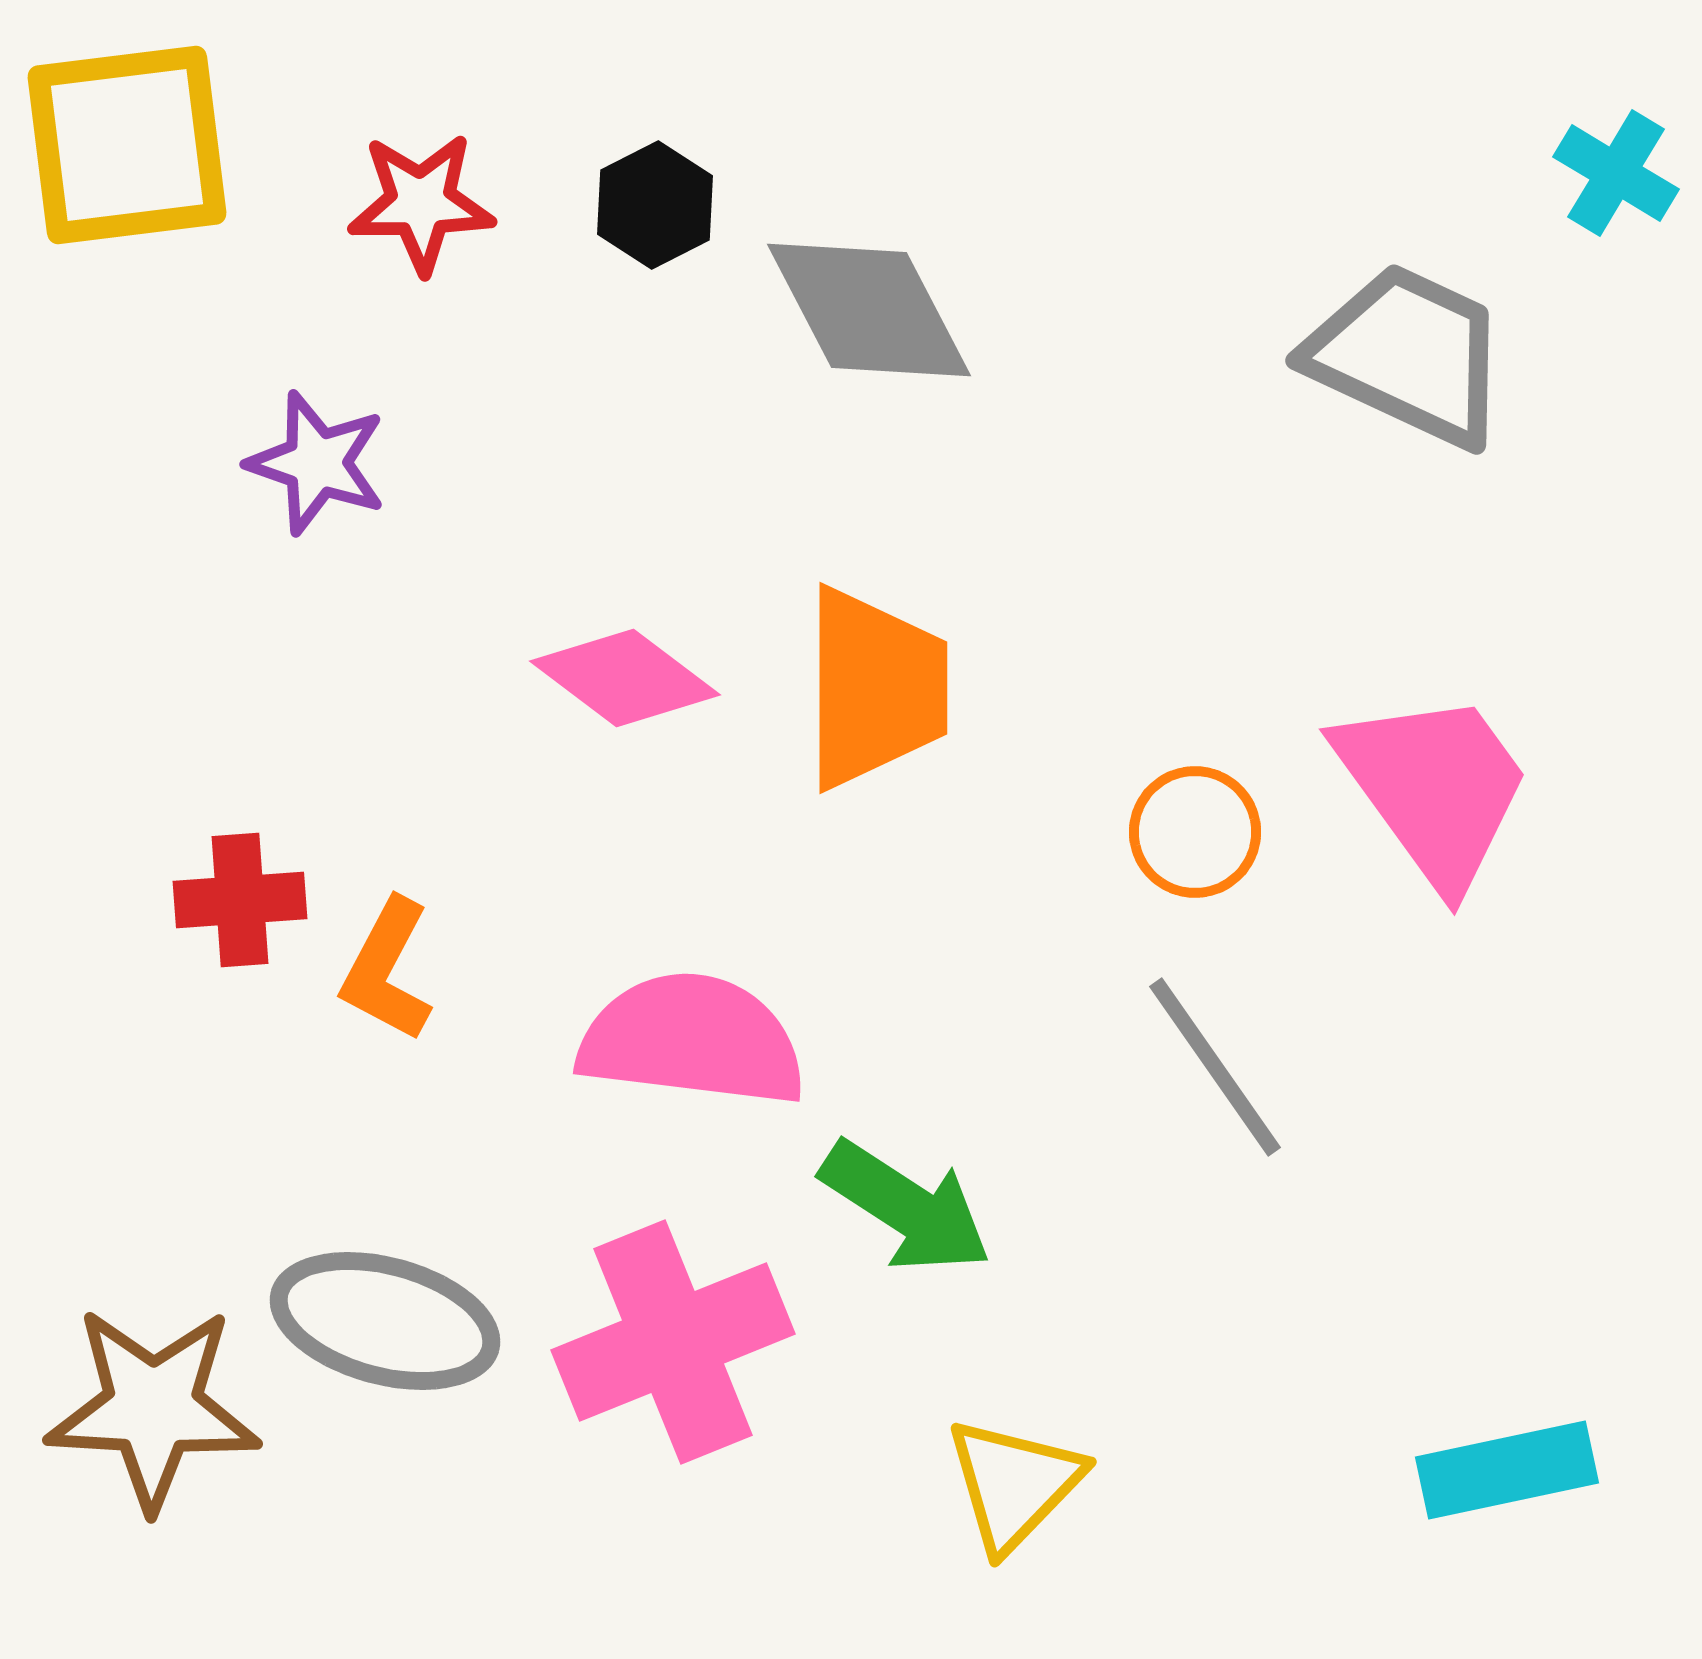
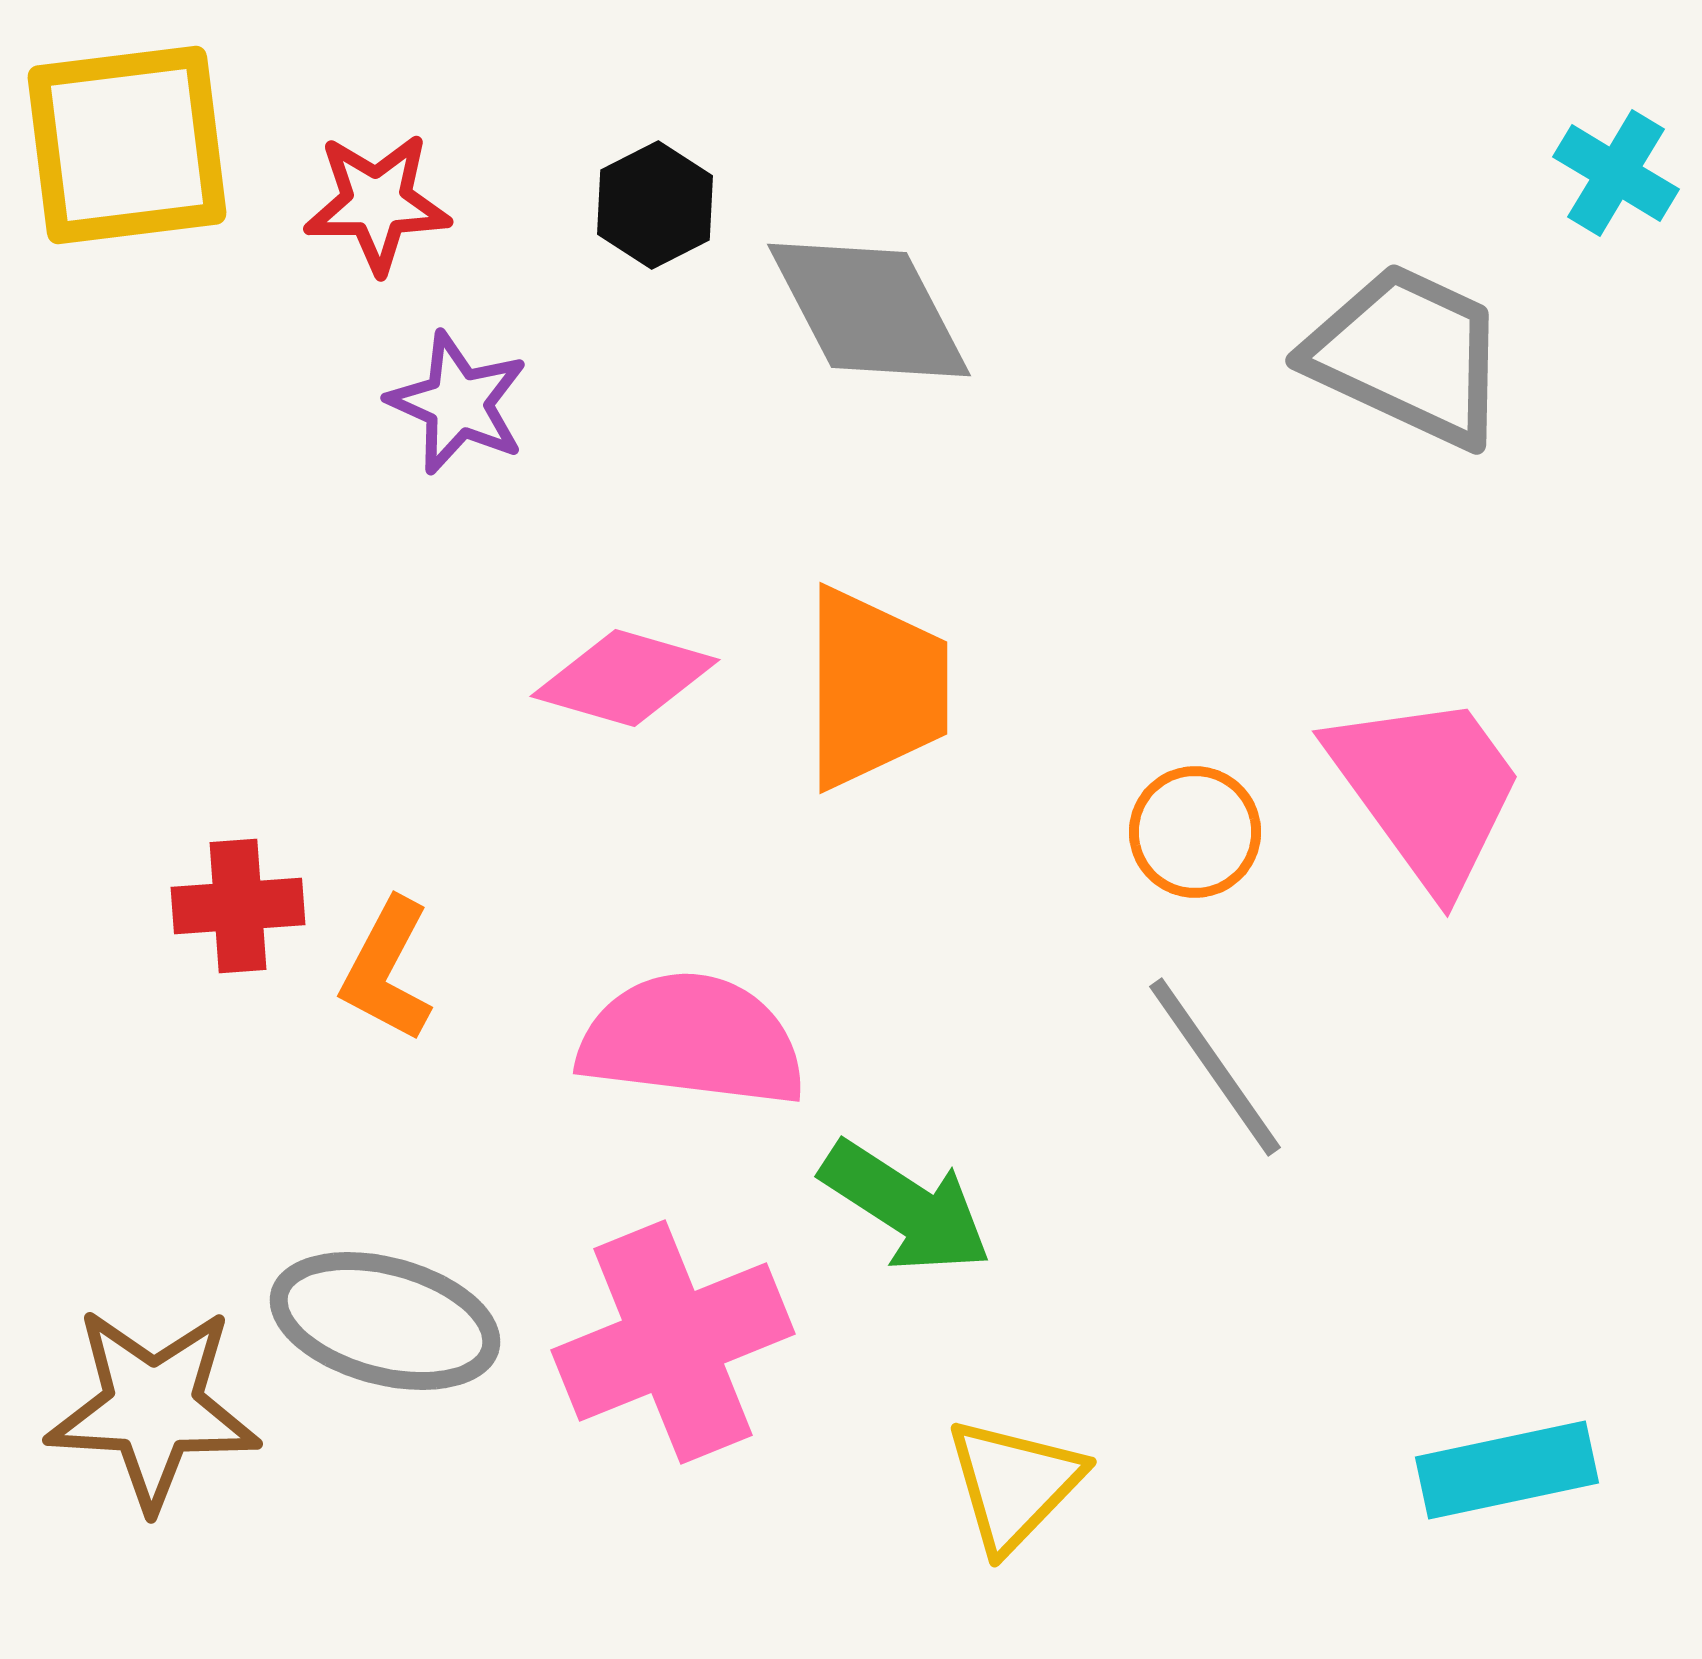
red star: moved 44 px left
purple star: moved 141 px right, 60 px up; rotated 5 degrees clockwise
pink diamond: rotated 21 degrees counterclockwise
pink trapezoid: moved 7 px left, 2 px down
red cross: moved 2 px left, 6 px down
